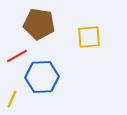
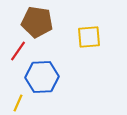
brown pentagon: moved 2 px left, 2 px up
red line: moved 1 px right, 5 px up; rotated 25 degrees counterclockwise
yellow line: moved 6 px right, 4 px down
